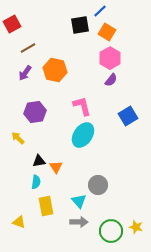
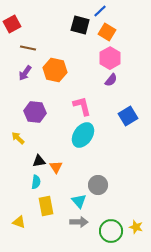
black square: rotated 24 degrees clockwise
brown line: rotated 42 degrees clockwise
purple hexagon: rotated 15 degrees clockwise
